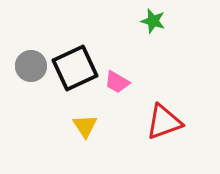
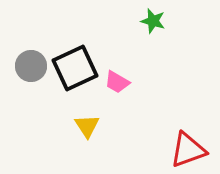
red triangle: moved 24 px right, 28 px down
yellow triangle: moved 2 px right
